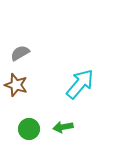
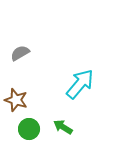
brown star: moved 15 px down
green arrow: rotated 42 degrees clockwise
